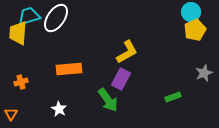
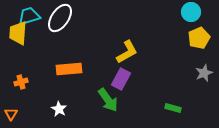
white ellipse: moved 4 px right
yellow pentagon: moved 4 px right, 8 px down
green rectangle: moved 11 px down; rotated 35 degrees clockwise
